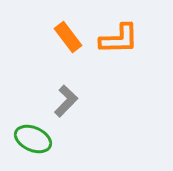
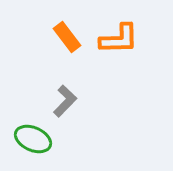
orange rectangle: moved 1 px left
gray L-shape: moved 1 px left
